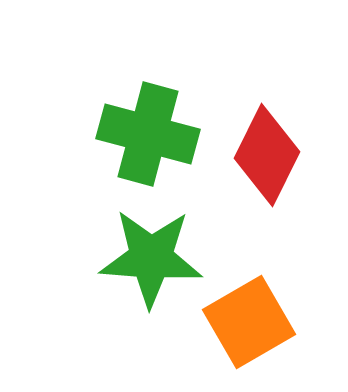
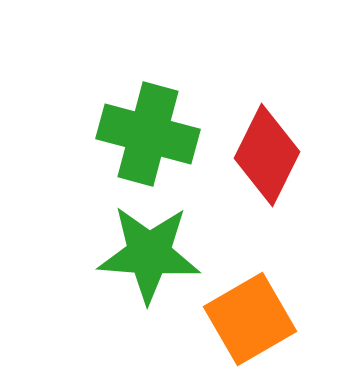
green star: moved 2 px left, 4 px up
orange square: moved 1 px right, 3 px up
